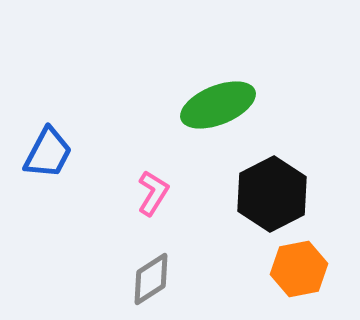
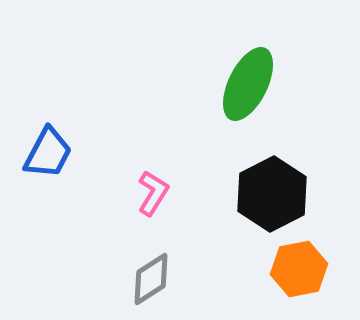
green ellipse: moved 30 px right, 21 px up; rotated 42 degrees counterclockwise
